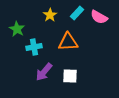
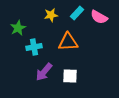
yellow star: moved 1 px right; rotated 24 degrees clockwise
green star: moved 1 px right, 1 px up; rotated 14 degrees clockwise
